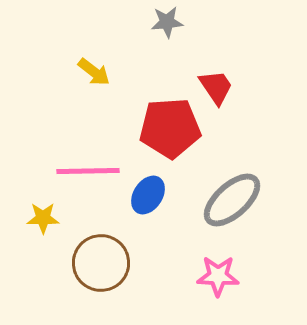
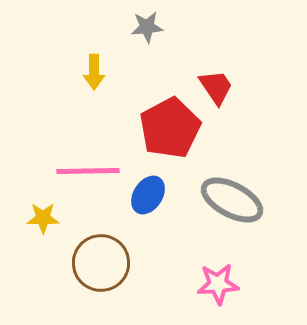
gray star: moved 20 px left, 5 px down
yellow arrow: rotated 52 degrees clockwise
red pentagon: rotated 24 degrees counterclockwise
gray ellipse: rotated 70 degrees clockwise
pink star: moved 8 px down; rotated 6 degrees counterclockwise
